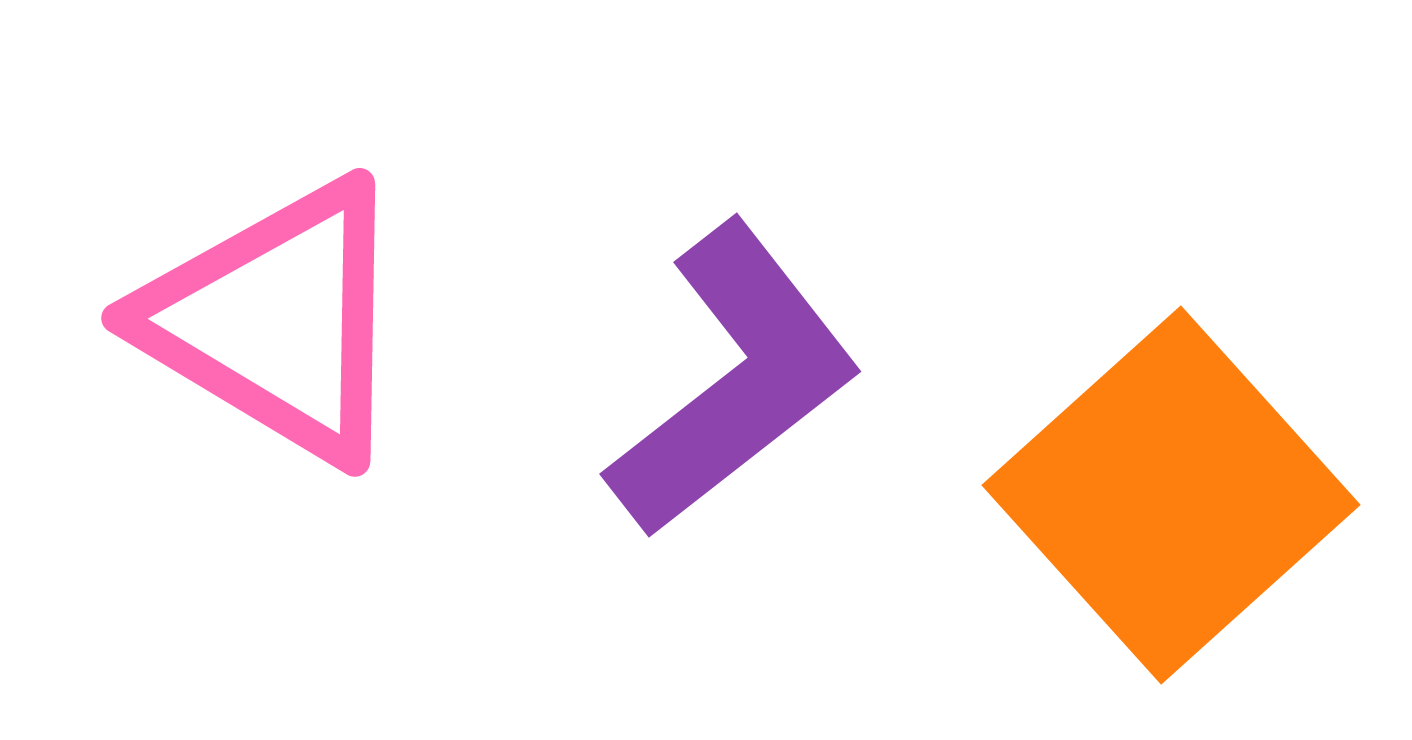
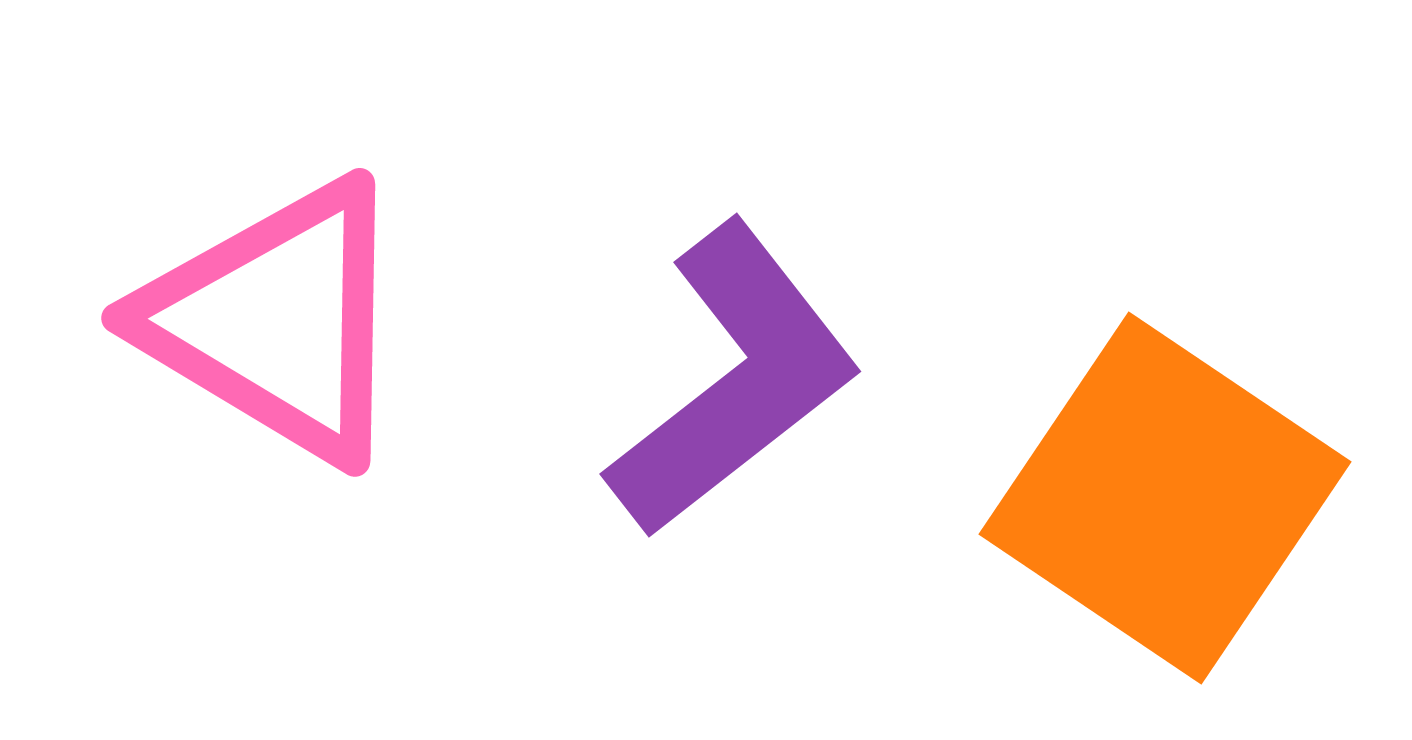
orange square: moved 6 px left, 3 px down; rotated 14 degrees counterclockwise
